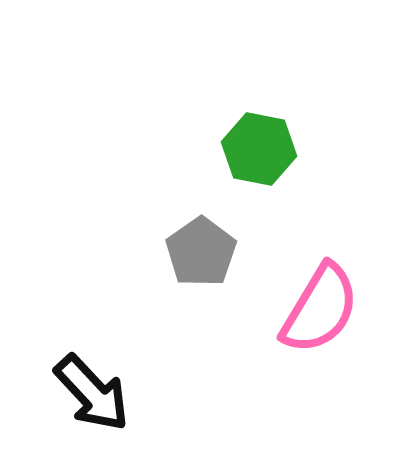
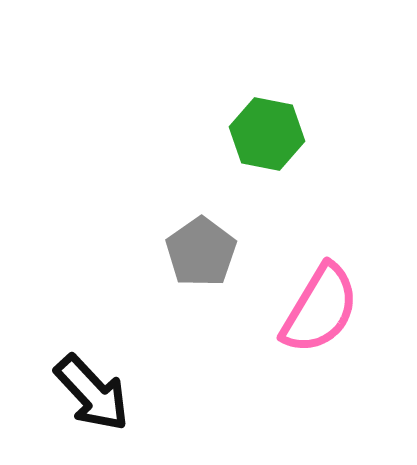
green hexagon: moved 8 px right, 15 px up
